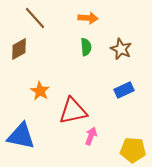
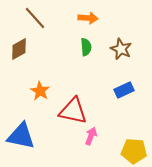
red triangle: rotated 24 degrees clockwise
yellow pentagon: moved 1 px right, 1 px down
